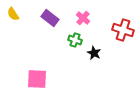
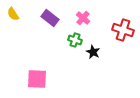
black star: moved 1 px left, 1 px up
